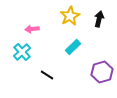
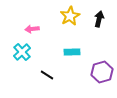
cyan rectangle: moved 1 px left, 5 px down; rotated 42 degrees clockwise
